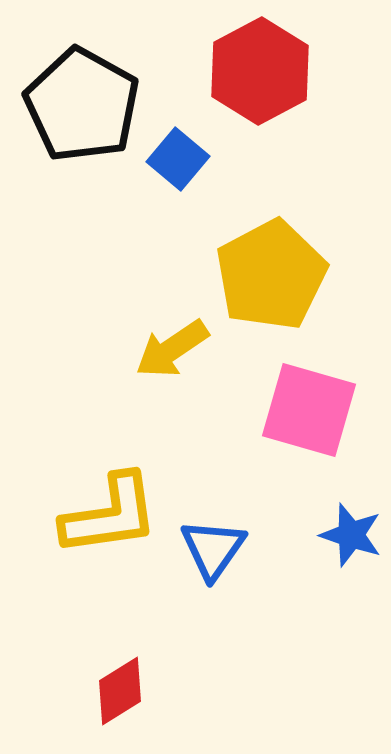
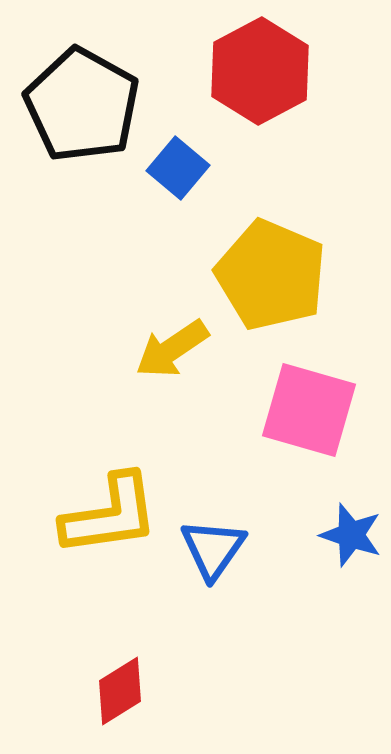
blue square: moved 9 px down
yellow pentagon: rotated 21 degrees counterclockwise
